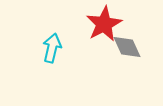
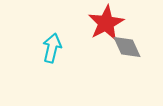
red star: moved 2 px right, 1 px up
